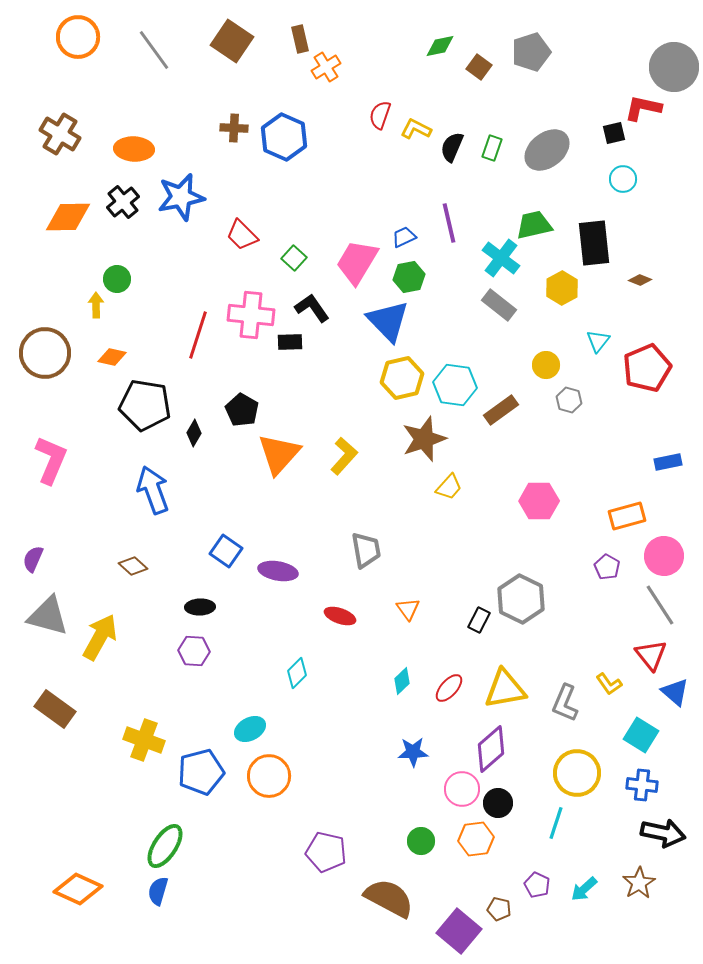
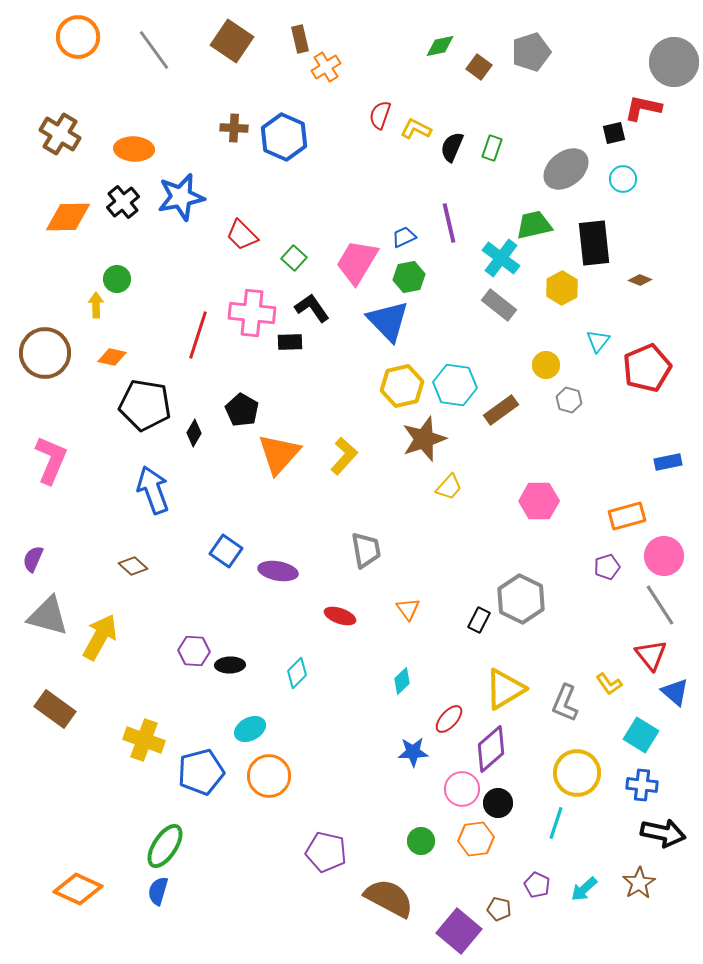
gray circle at (674, 67): moved 5 px up
gray ellipse at (547, 150): moved 19 px right, 19 px down
pink cross at (251, 315): moved 1 px right, 2 px up
yellow hexagon at (402, 378): moved 8 px down
purple pentagon at (607, 567): rotated 25 degrees clockwise
black ellipse at (200, 607): moved 30 px right, 58 px down
red ellipse at (449, 688): moved 31 px down
yellow triangle at (505, 689): rotated 21 degrees counterclockwise
